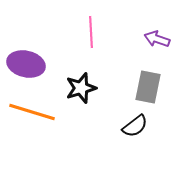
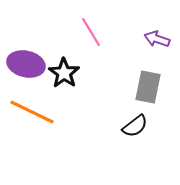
pink line: rotated 28 degrees counterclockwise
black star: moved 17 px left, 15 px up; rotated 20 degrees counterclockwise
orange line: rotated 9 degrees clockwise
